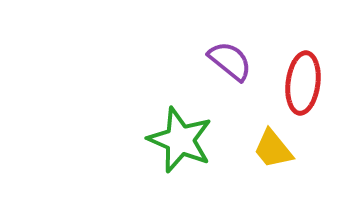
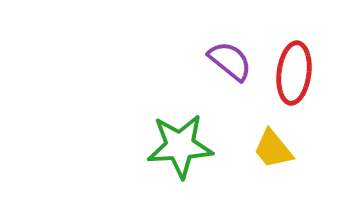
red ellipse: moved 9 px left, 10 px up
green star: moved 6 px down; rotated 26 degrees counterclockwise
